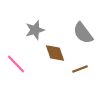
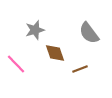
gray semicircle: moved 6 px right
